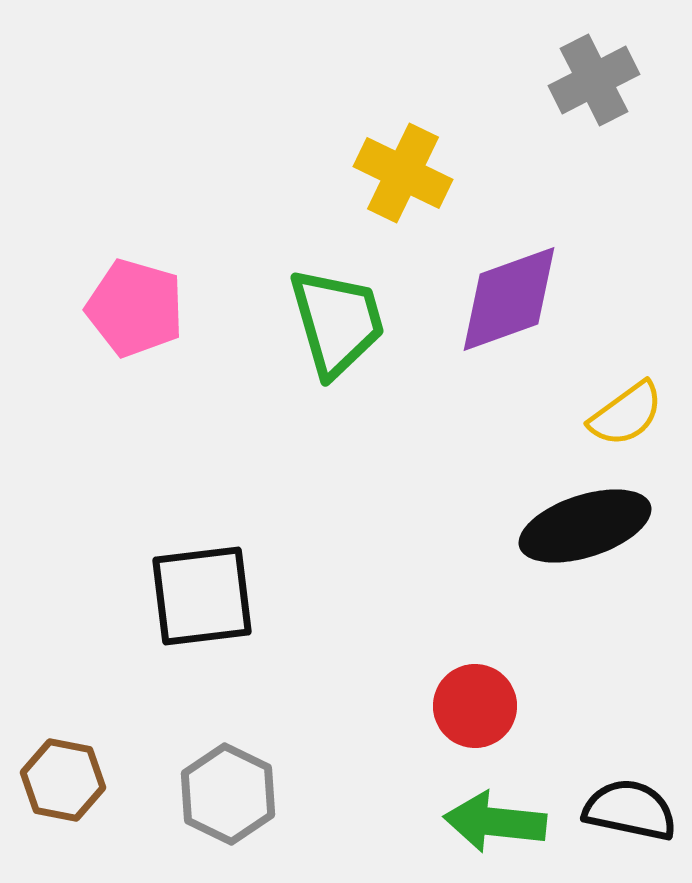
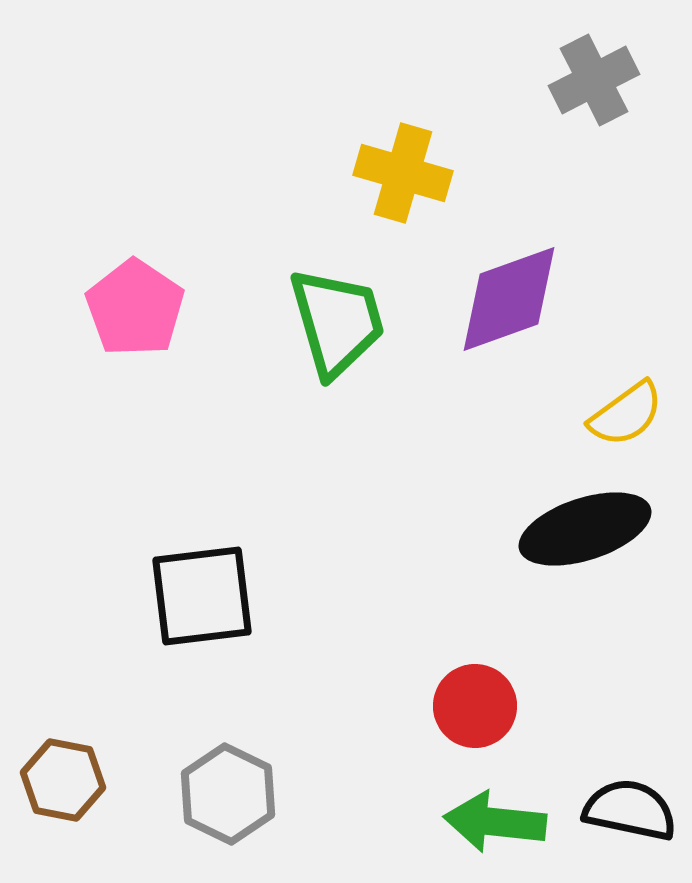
yellow cross: rotated 10 degrees counterclockwise
pink pentagon: rotated 18 degrees clockwise
black ellipse: moved 3 px down
